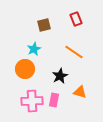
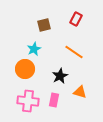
red rectangle: rotated 48 degrees clockwise
pink cross: moved 4 px left; rotated 10 degrees clockwise
